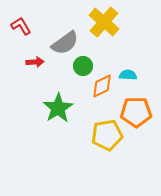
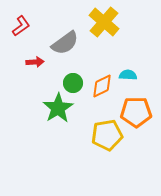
red L-shape: rotated 85 degrees clockwise
green circle: moved 10 px left, 17 px down
